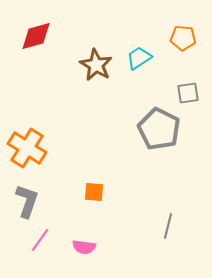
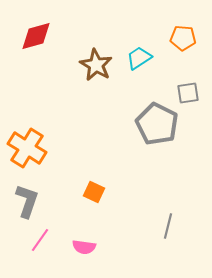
gray pentagon: moved 2 px left, 5 px up
orange square: rotated 20 degrees clockwise
